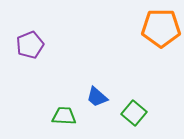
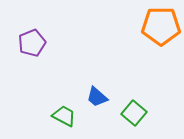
orange pentagon: moved 2 px up
purple pentagon: moved 2 px right, 2 px up
green trapezoid: rotated 25 degrees clockwise
